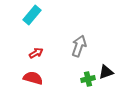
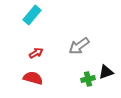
gray arrow: rotated 145 degrees counterclockwise
